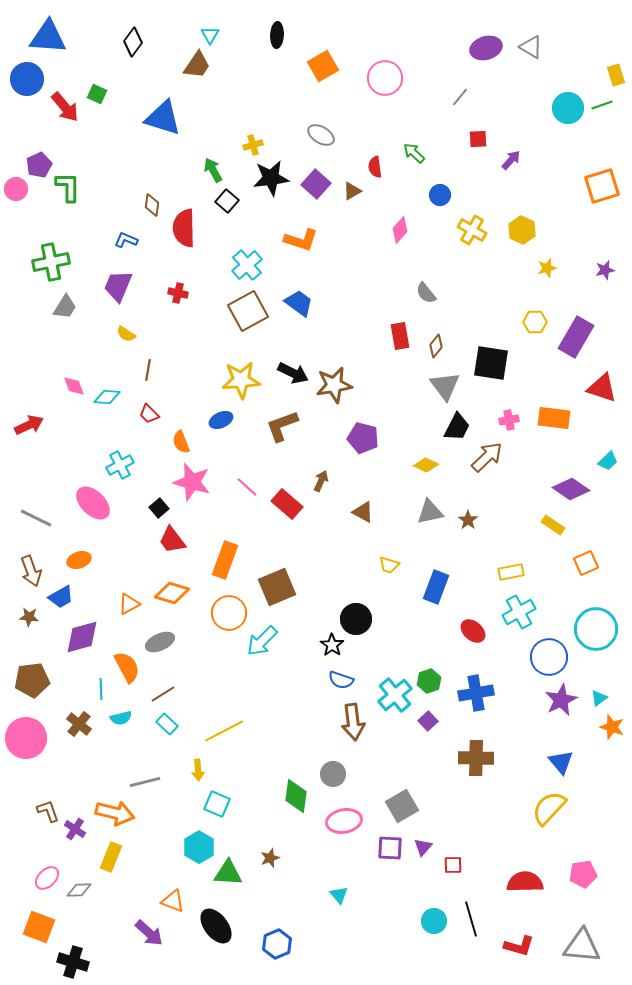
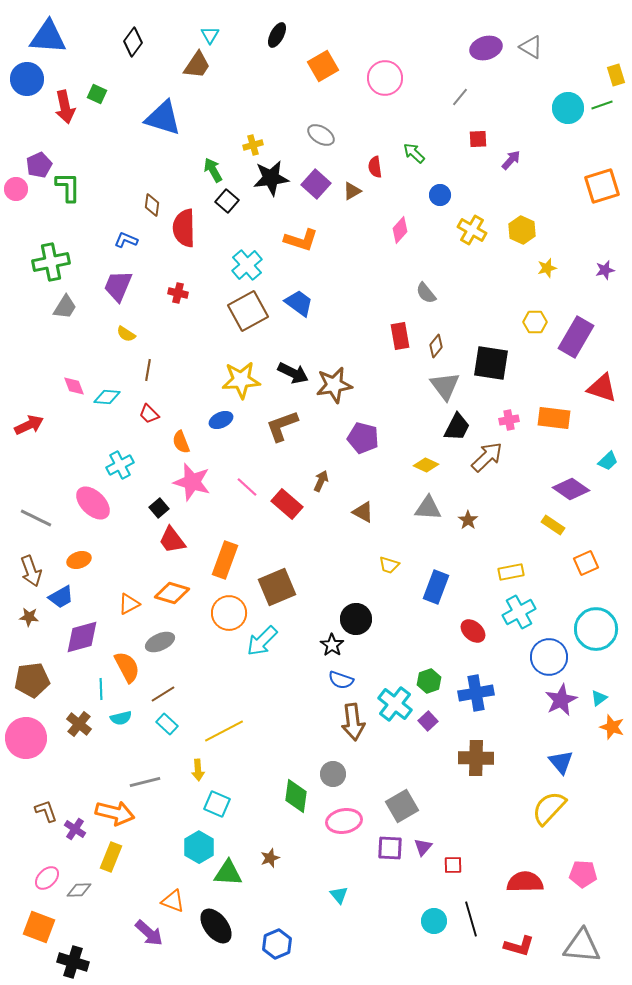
black ellipse at (277, 35): rotated 25 degrees clockwise
red arrow at (65, 107): rotated 28 degrees clockwise
gray triangle at (430, 512): moved 2 px left, 4 px up; rotated 16 degrees clockwise
cyan cross at (395, 695): moved 9 px down; rotated 12 degrees counterclockwise
brown L-shape at (48, 811): moved 2 px left
pink pentagon at (583, 874): rotated 12 degrees clockwise
